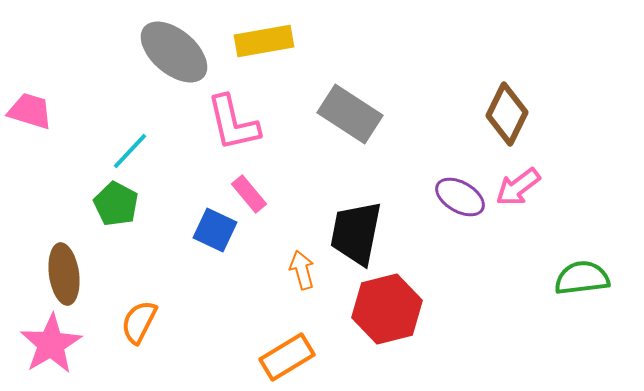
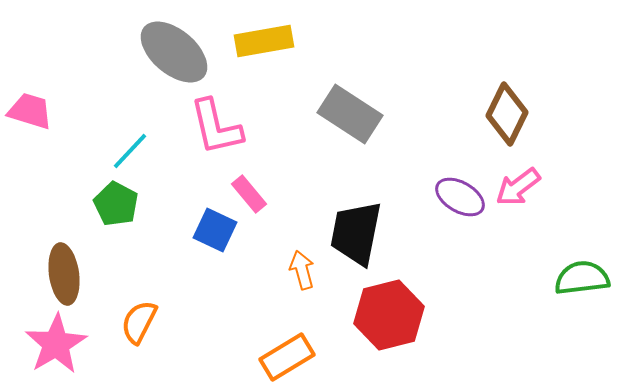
pink L-shape: moved 17 px left, 4 px down
red hexagon: moved 2 px right, 6 px down
pink star: moved 5 px right
